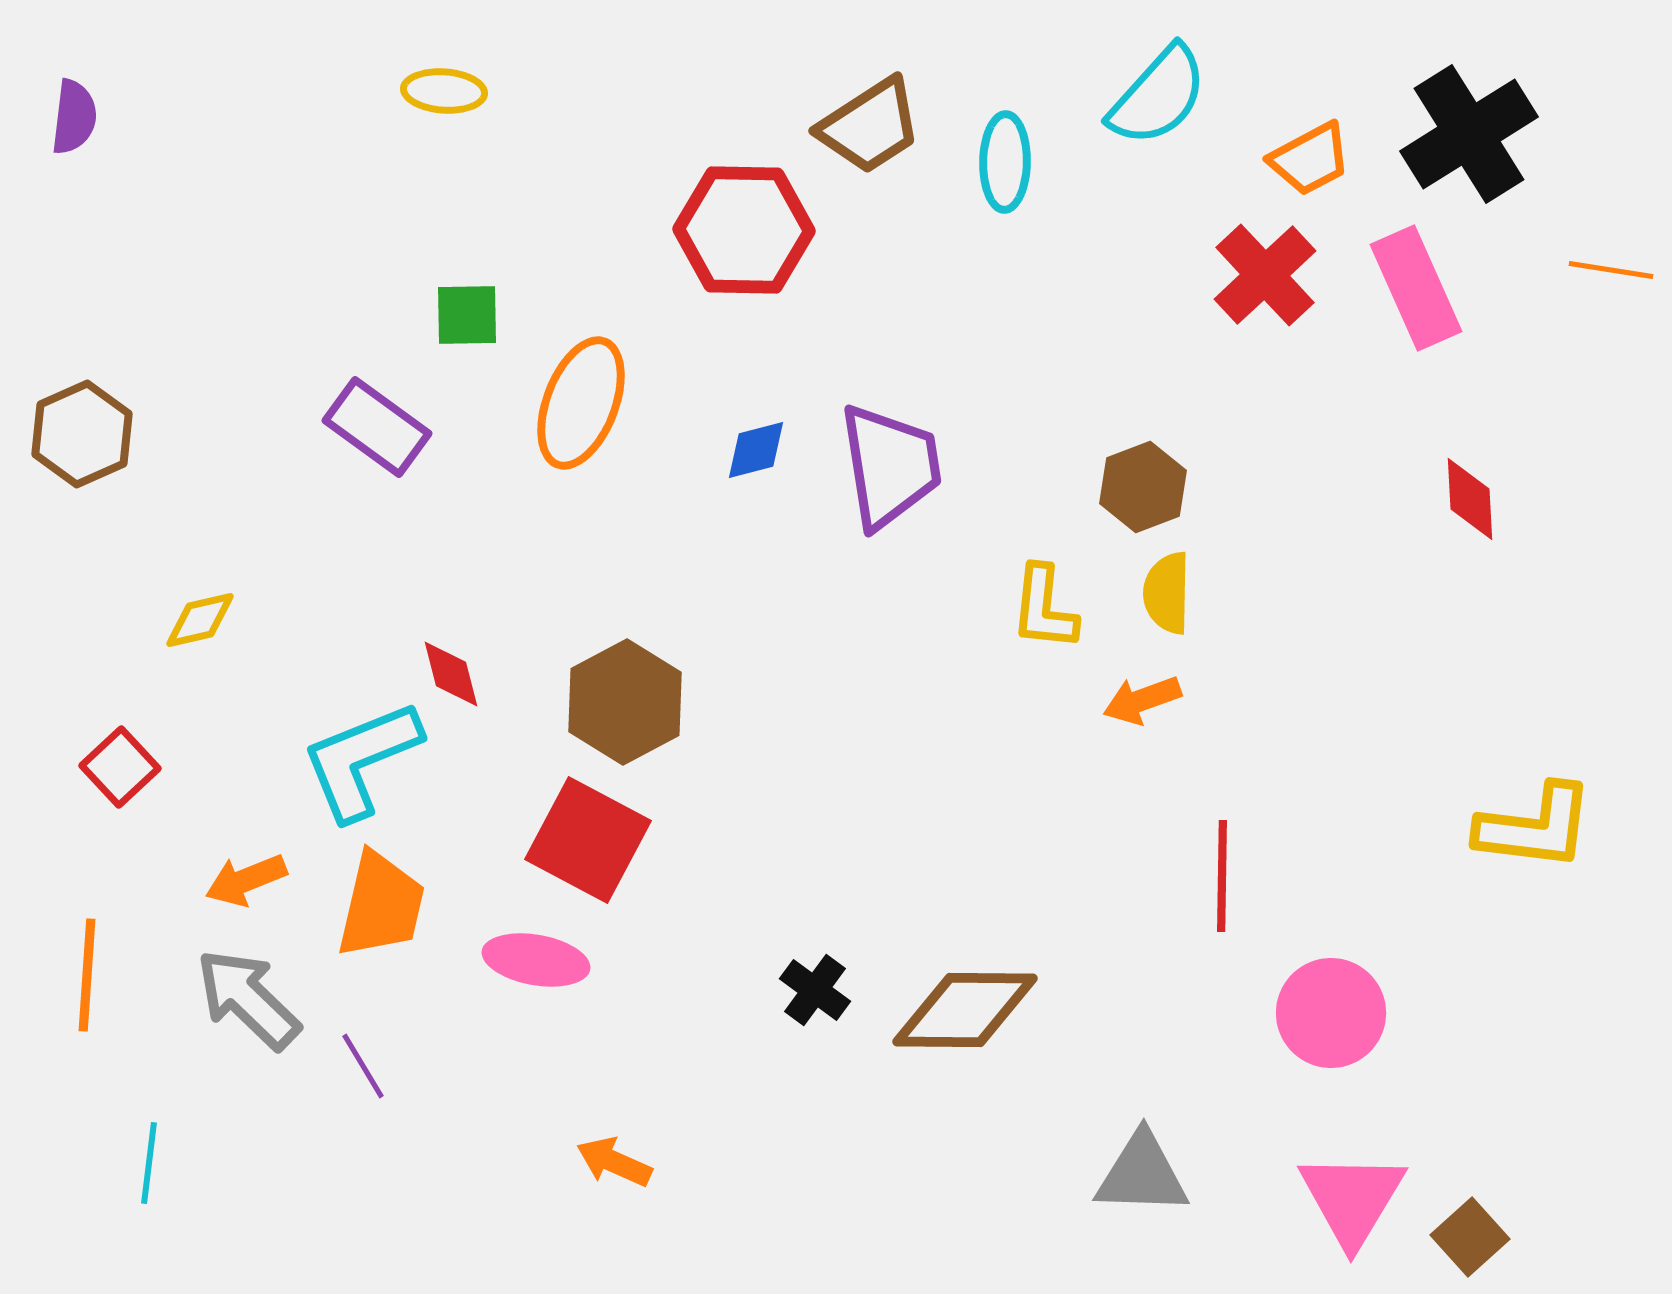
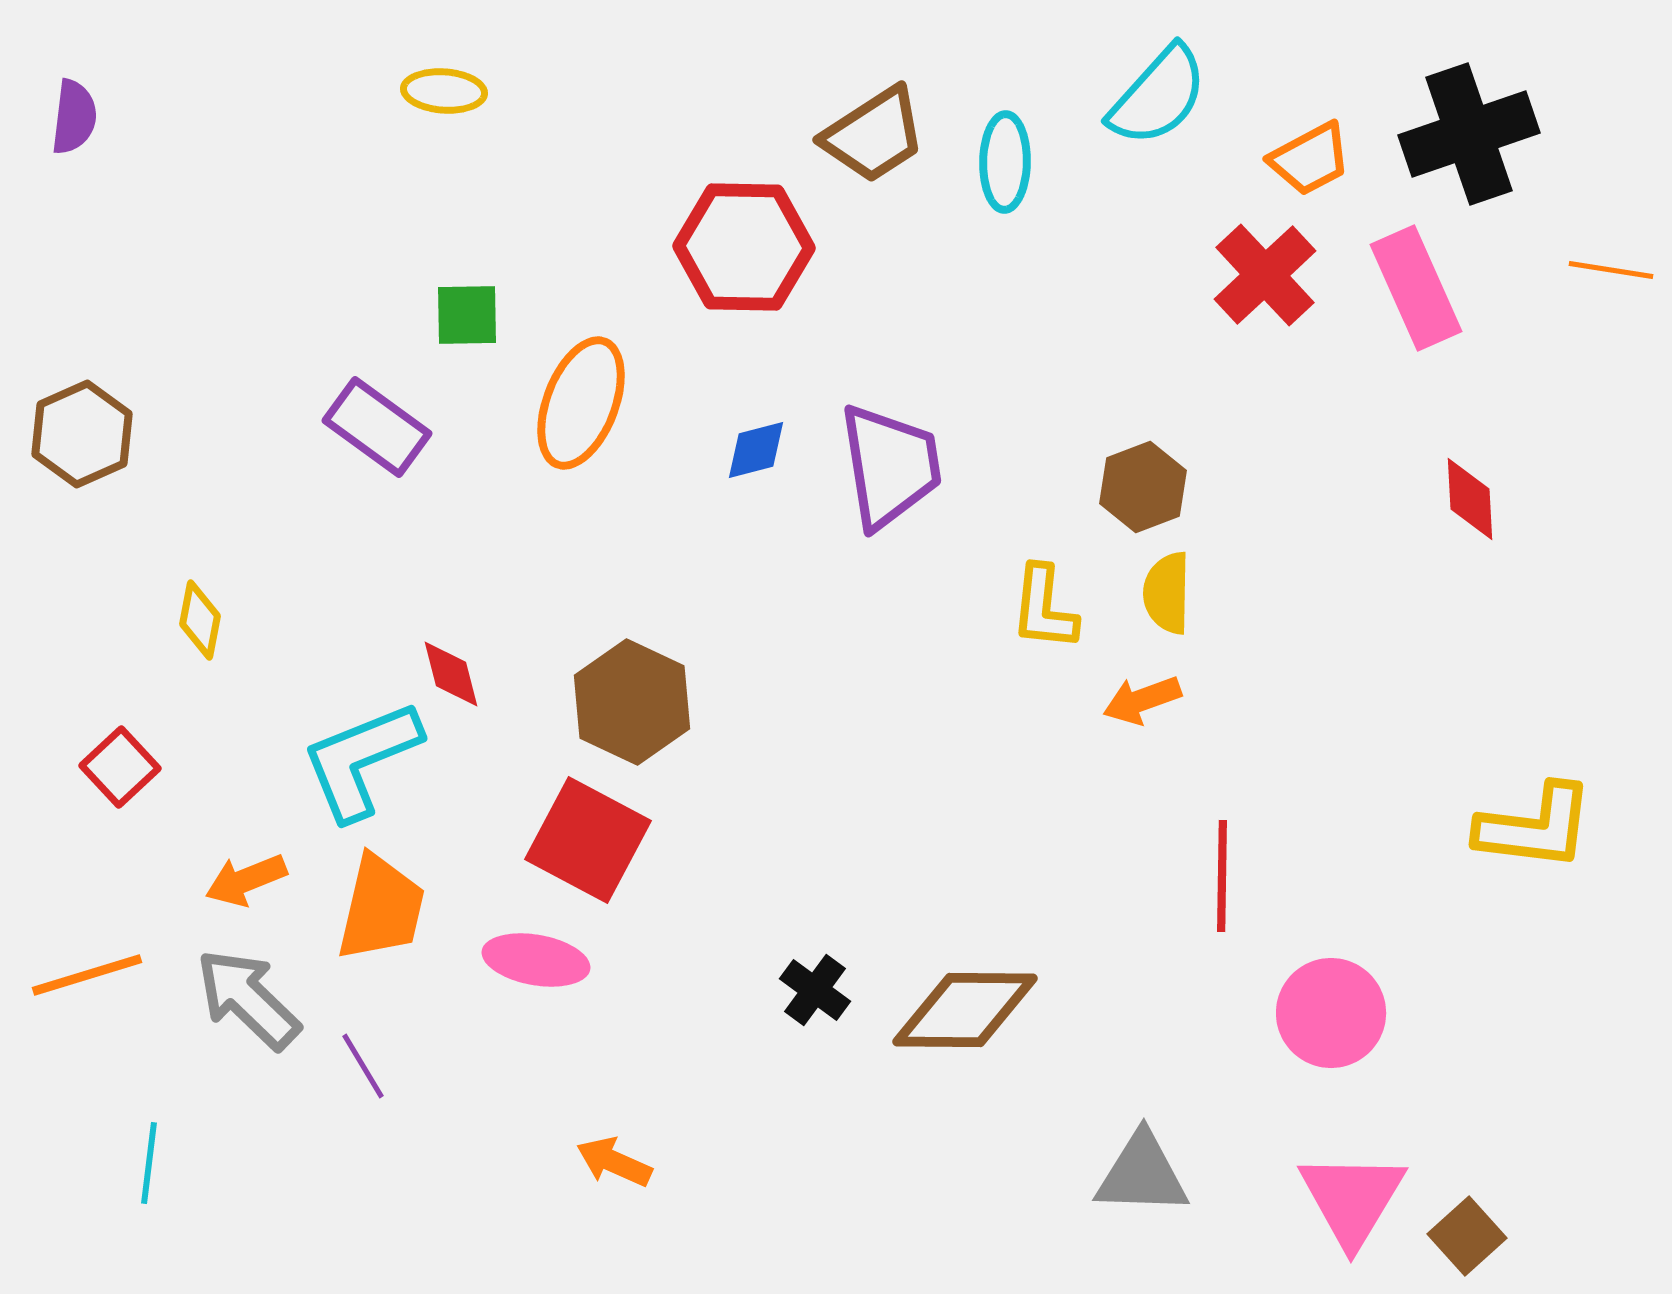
brown trapezoid at (870, 126): moved 4 px right, 9 px down
black cross at (1469, 134): rotated 13 degrees clockwise
red hexagon at (744, 230): moved 17 px down
yellow diamond at (200, 620): rotated 66 degrees counterclockwise
brown hexagon at (625, 702): moved 7 px right; rotated 7 degrees counterclockwise
orange trapezoid at (381, 905): moved 3 px down
orange line at (87, 975): rotated 69 degrees clockwise
brown square at (1470, 1237): moved 3 px left, 1 px up
